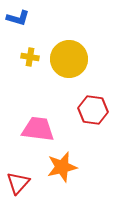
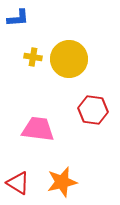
blue L-shape: rotated 20 degrees counterclockwise
yellow cross: moved 3 px right
orange star: moved 15 px down
red triangle: rotated 40 degrees counterclockwise
